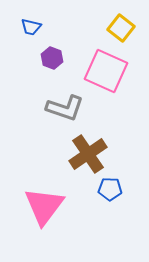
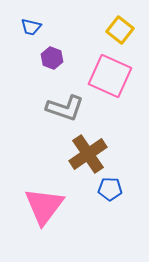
yellow square: moved 1 px left, 2 px down
pink square: moved 4 px right, 5 px down
